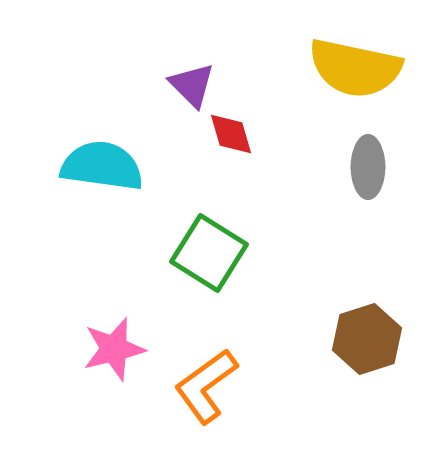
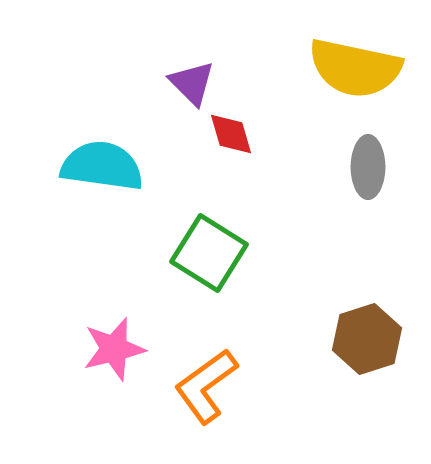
purple triangle: moved 2 px up
